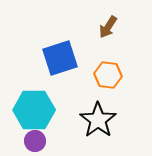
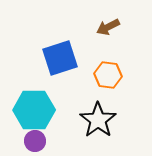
brown arrow: rotated 30 degrees clockwise
